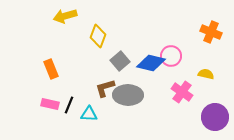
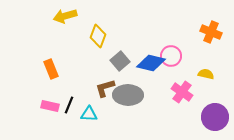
pink rectangle: moved 2 px down
